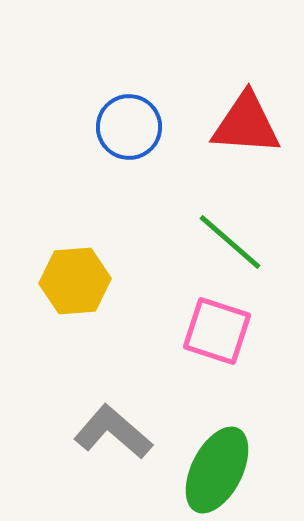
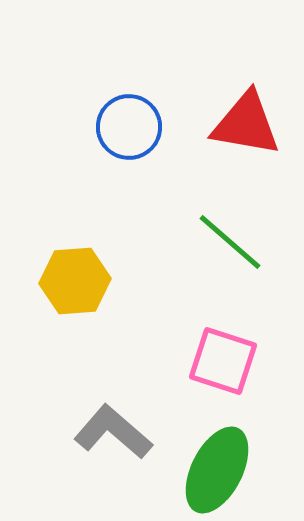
red triangle: rotated 6 degrees clockwise
pink square: moved 6 px right, 30 px down
